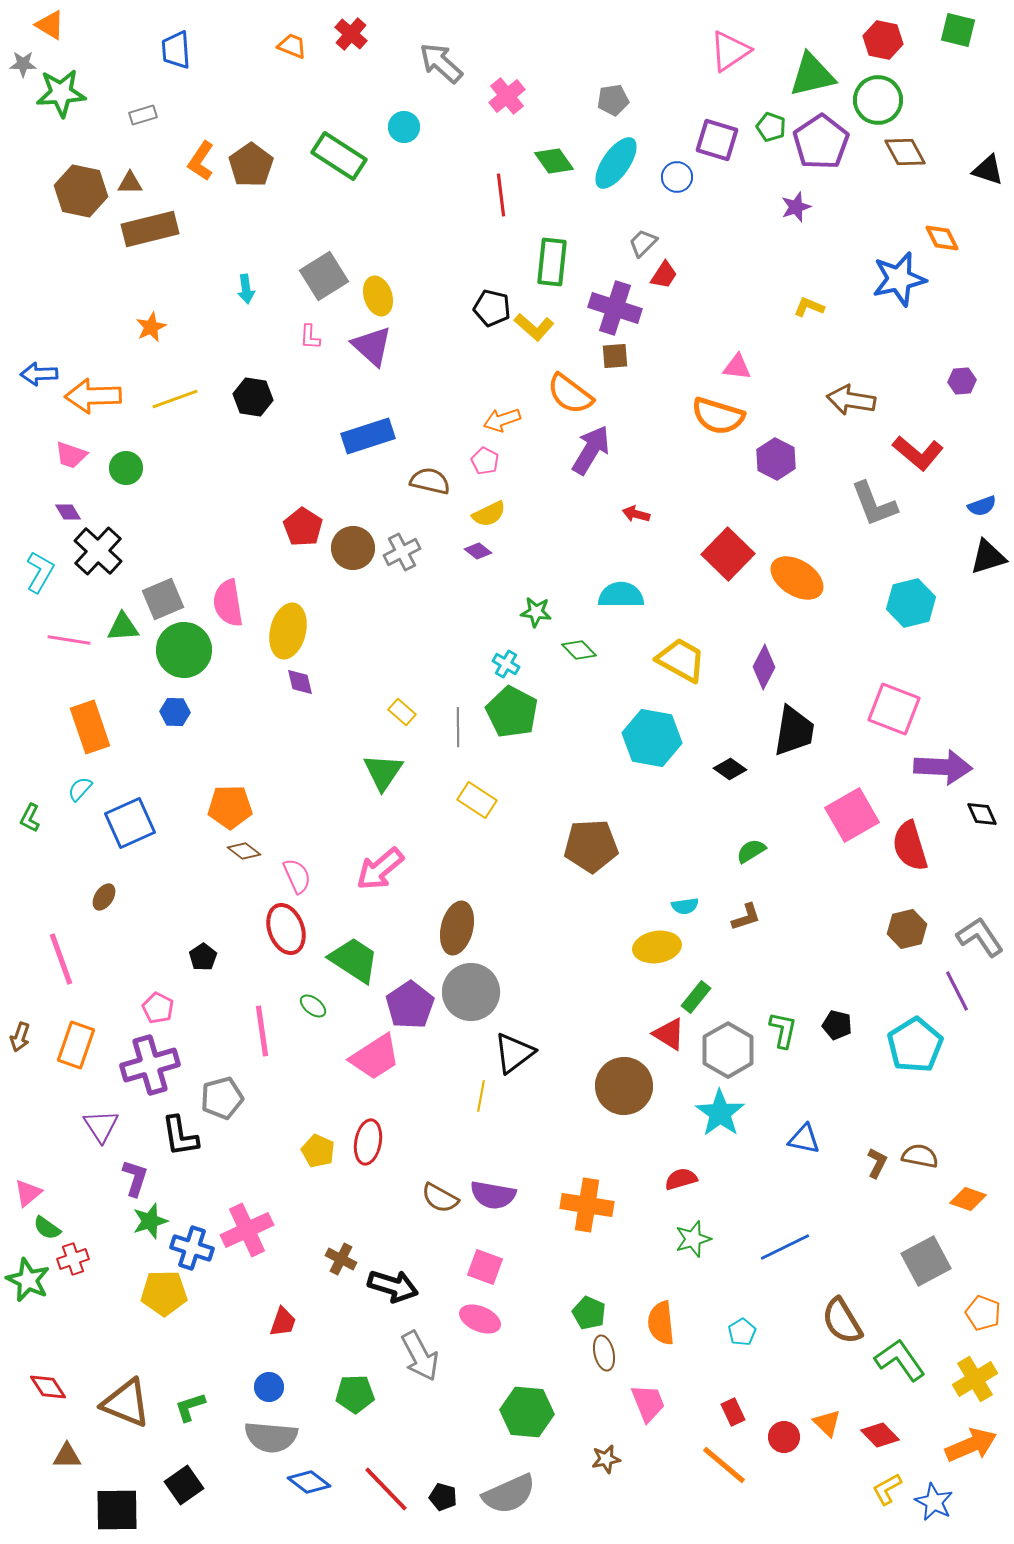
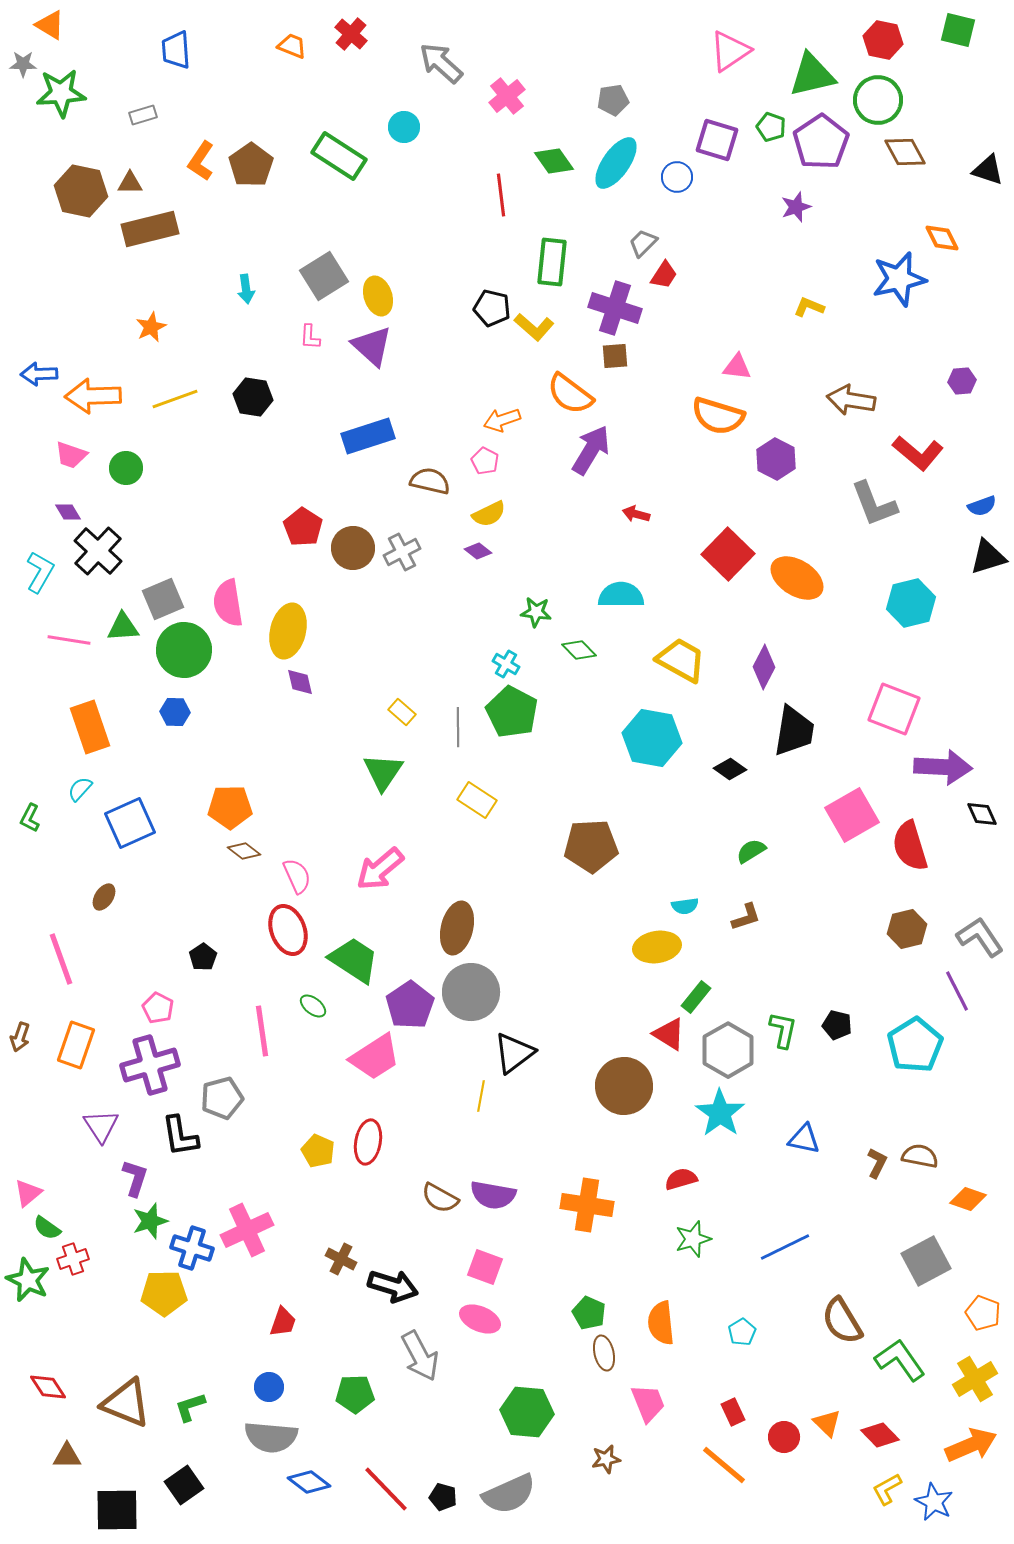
red ellipse at (286, 929): moved 2 px right, 1 px down
